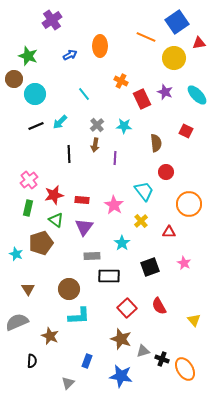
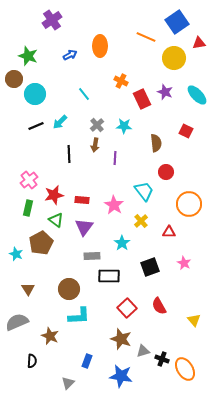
brown pentagon at (41, 243): rotated 10 degrees counterclockwise
